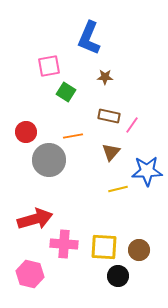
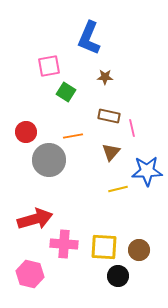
pink line: moved 3 px down; rotated 48 degrees counterclockwise
